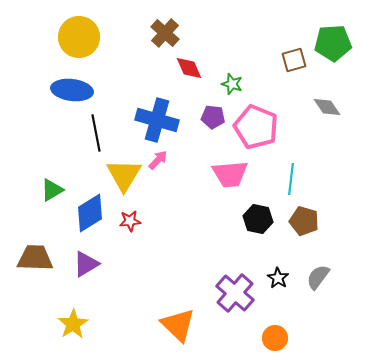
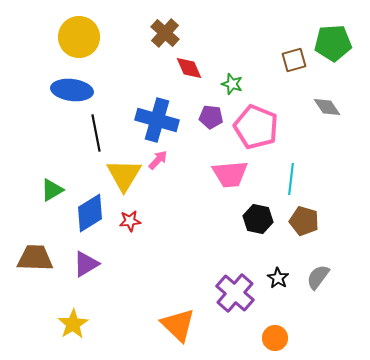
purple pentagon: moved 2 px left
